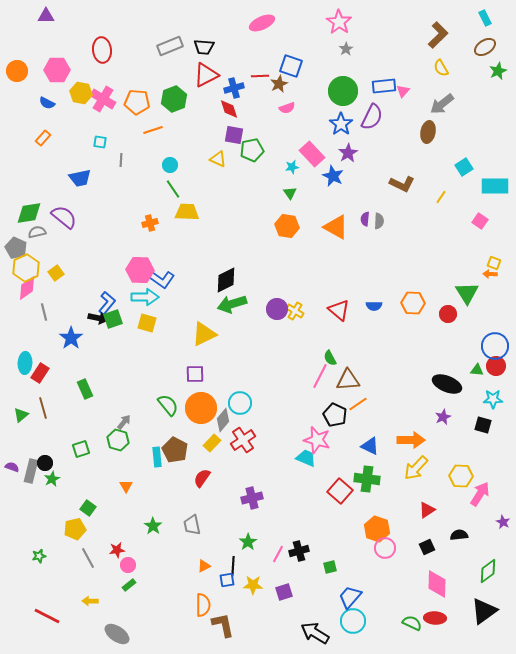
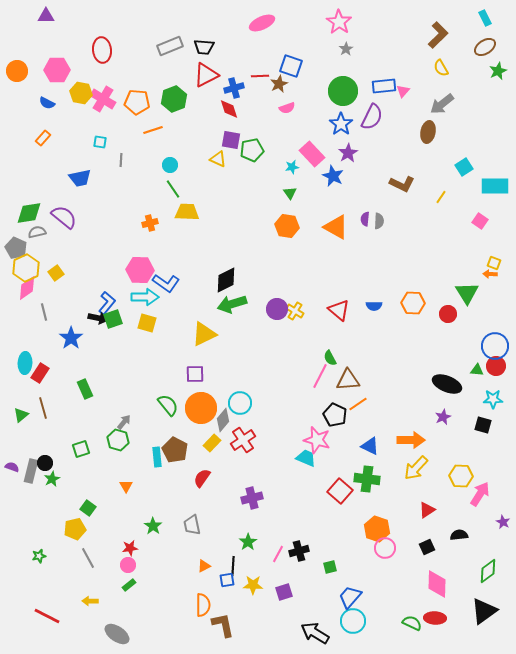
purple square at (234, 135): moved 3 px left, 5 px down
blue L-shape at (161, 279): moved 5 px right, 4 px down
red star at (117, 550): moved 13 px right, 2 px up
